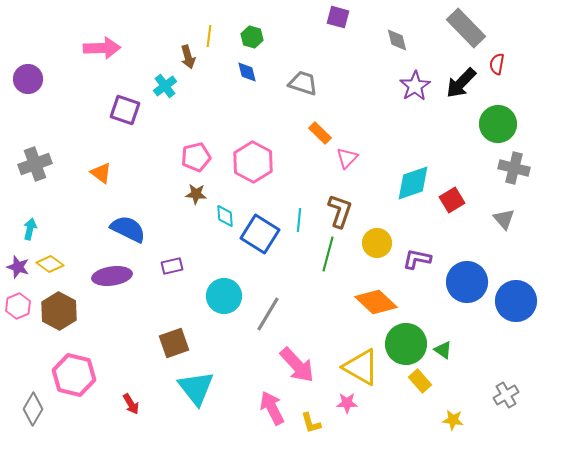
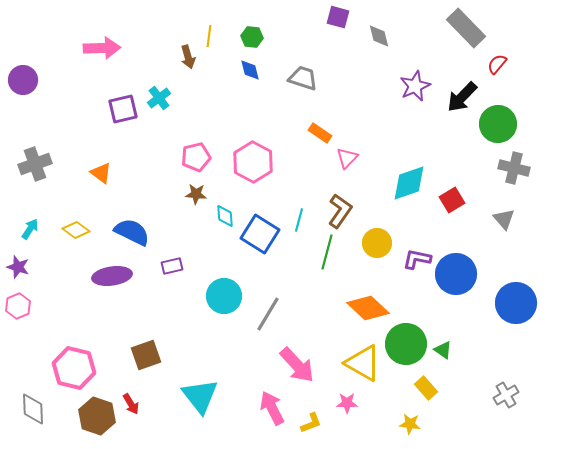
green hexagon at (252, 37): rotated 10 degrees counterclockwise
gray diamond at (397, 40): moved 18 px left, 4 px up
red semicircle at (497, 64): rotated 30 degrees clockwise
blue diamond at (247, 72): moved 3 px right, 2 px up
purple circle at (28, 79): moved 5 px left, 1 px down
gray trapezoid at (303, 83): moved 5 px up
black arrow at (461, 83): moved 1 px right, 14 px down
cyan cross at (165, 86): moved 6 px left, 12 px down
purple star at (415, 86): rotated 8 degrees clockwise
purple square at (125, 110): moved 2 px left, 1 px up; rotated 32 degrees counterclockwise
orange rectangle at (320, 133): rotated 10 degrees counterclockwise
cyan diamond at (413, 183): moved 4 px left
brown L-shape at (340, 211): rotated 16 degrees clockwise
cyan line at (299, 220): rotated 10 degrees clockwise
cyan arrow at (30, 229): rotated 20 degrees clockwise
blue semicircle at (128, 229): moved 4 px right, 3 px down
green line at (328, 254): moved 1 px left, 2 px up
yellow diamond at (50, 264): moved 26 px right, 34 px up
blue circle at (467, 282): moved 11 px left, 8 px up
blue circle at (516, 301): moved 2 px down
orange diamond at (376, 302): moved 8 px left, 6 px down
brown hexagon at (59, 311): moved 38 px right, 105 px down; rotated 9 degrees counterclockwise
brown square at (174, 343): moved 28 px left, 12 px down
yellow triangle at (361, 367): moved 2 px right, 4 px up
pink hexagon at (74, 375): moved 7 px up
yellow rectangle at (420, 381): moved 6 px right, 7 px down
cyan triangle at (196, 388): moved 4 px right, 8 px down
gray diamond at (33, 409): rotated 32 degrees counterclockwise
yellow star at (453, 420): moved 43 px left, 4 px down
yellow L-shape at (311, 423): rotated 95 degrees counterclockwise
